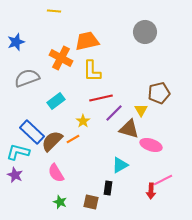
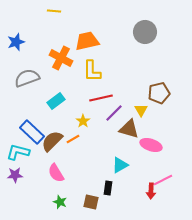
purple star: rotated 28 degrees counterclockwise
